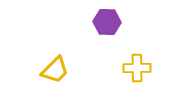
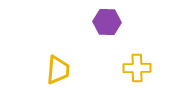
yellow trapezoid: moved 3 px right; rotated 40 degrees counterclockwise
